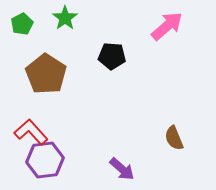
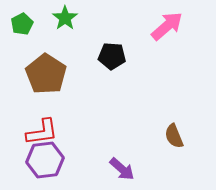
red L-shape: moved 11 px right; rotated 124 degrees clockwise
brown semicircle: moved 2 px up
